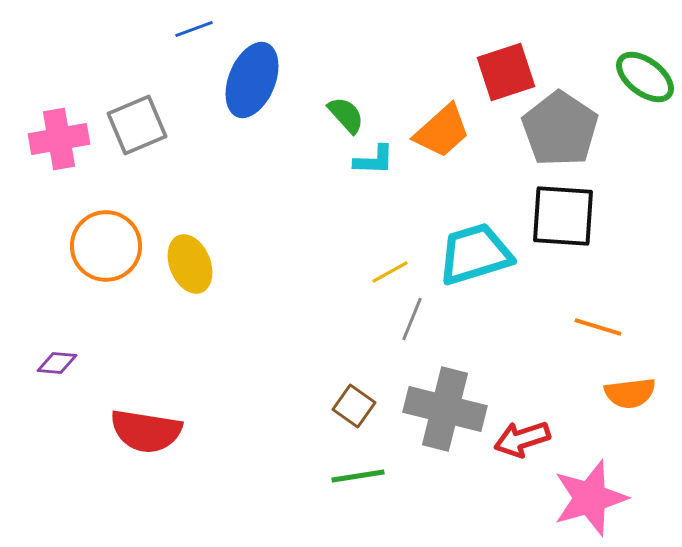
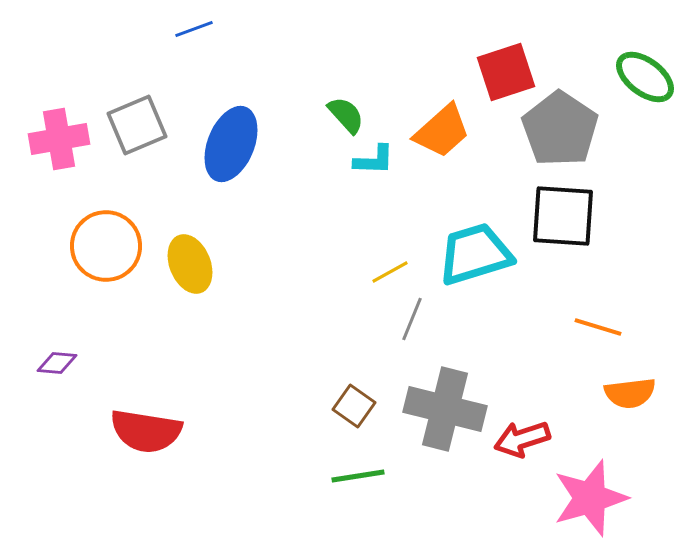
blue ellipse: moved 21 px left, 64 px down
